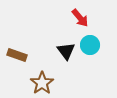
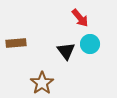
cyan circle: moved 1 px up
brown rectangle: moved 1 px left, 12 px up; rotated 24 degrees counterclockwise
